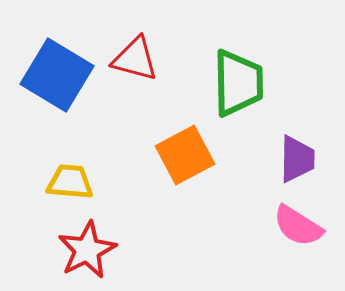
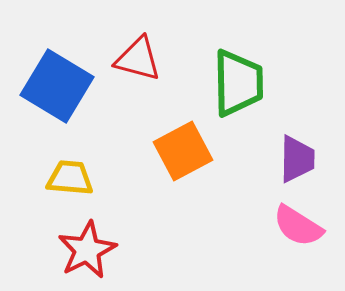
red triangle: moved 3 px right
blue square: moved 11 px down
orange square: moved 2 px left, 4 px up
yellow trapezoid: moved 4 px up
